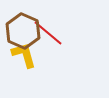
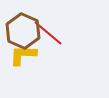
yellow L-shape: moved 1 px left; rotated 72 degrees counterclockwise
